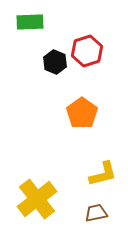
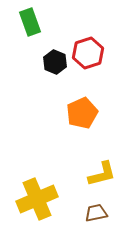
green rectangle: rotated 72 degrees clockwise
red hexagon: moved 1 px right, 2 px down
orange pentagon: rotated 12 degrees clockwise
yellow L-shape: moved 1 px left
yellow cross: rotated 15 degrees clockwise
